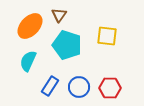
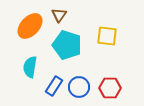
cyan semicircle: moved 2 px right, 6 px down; rotated 15 degrees counterclockwise
blue rectangle: moved 4 px right
